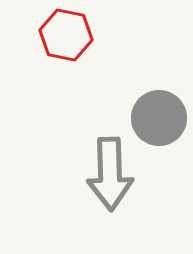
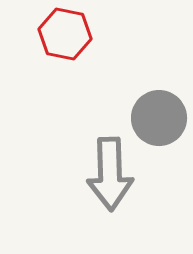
red hexagon: moved 1 px left, 1 px up
